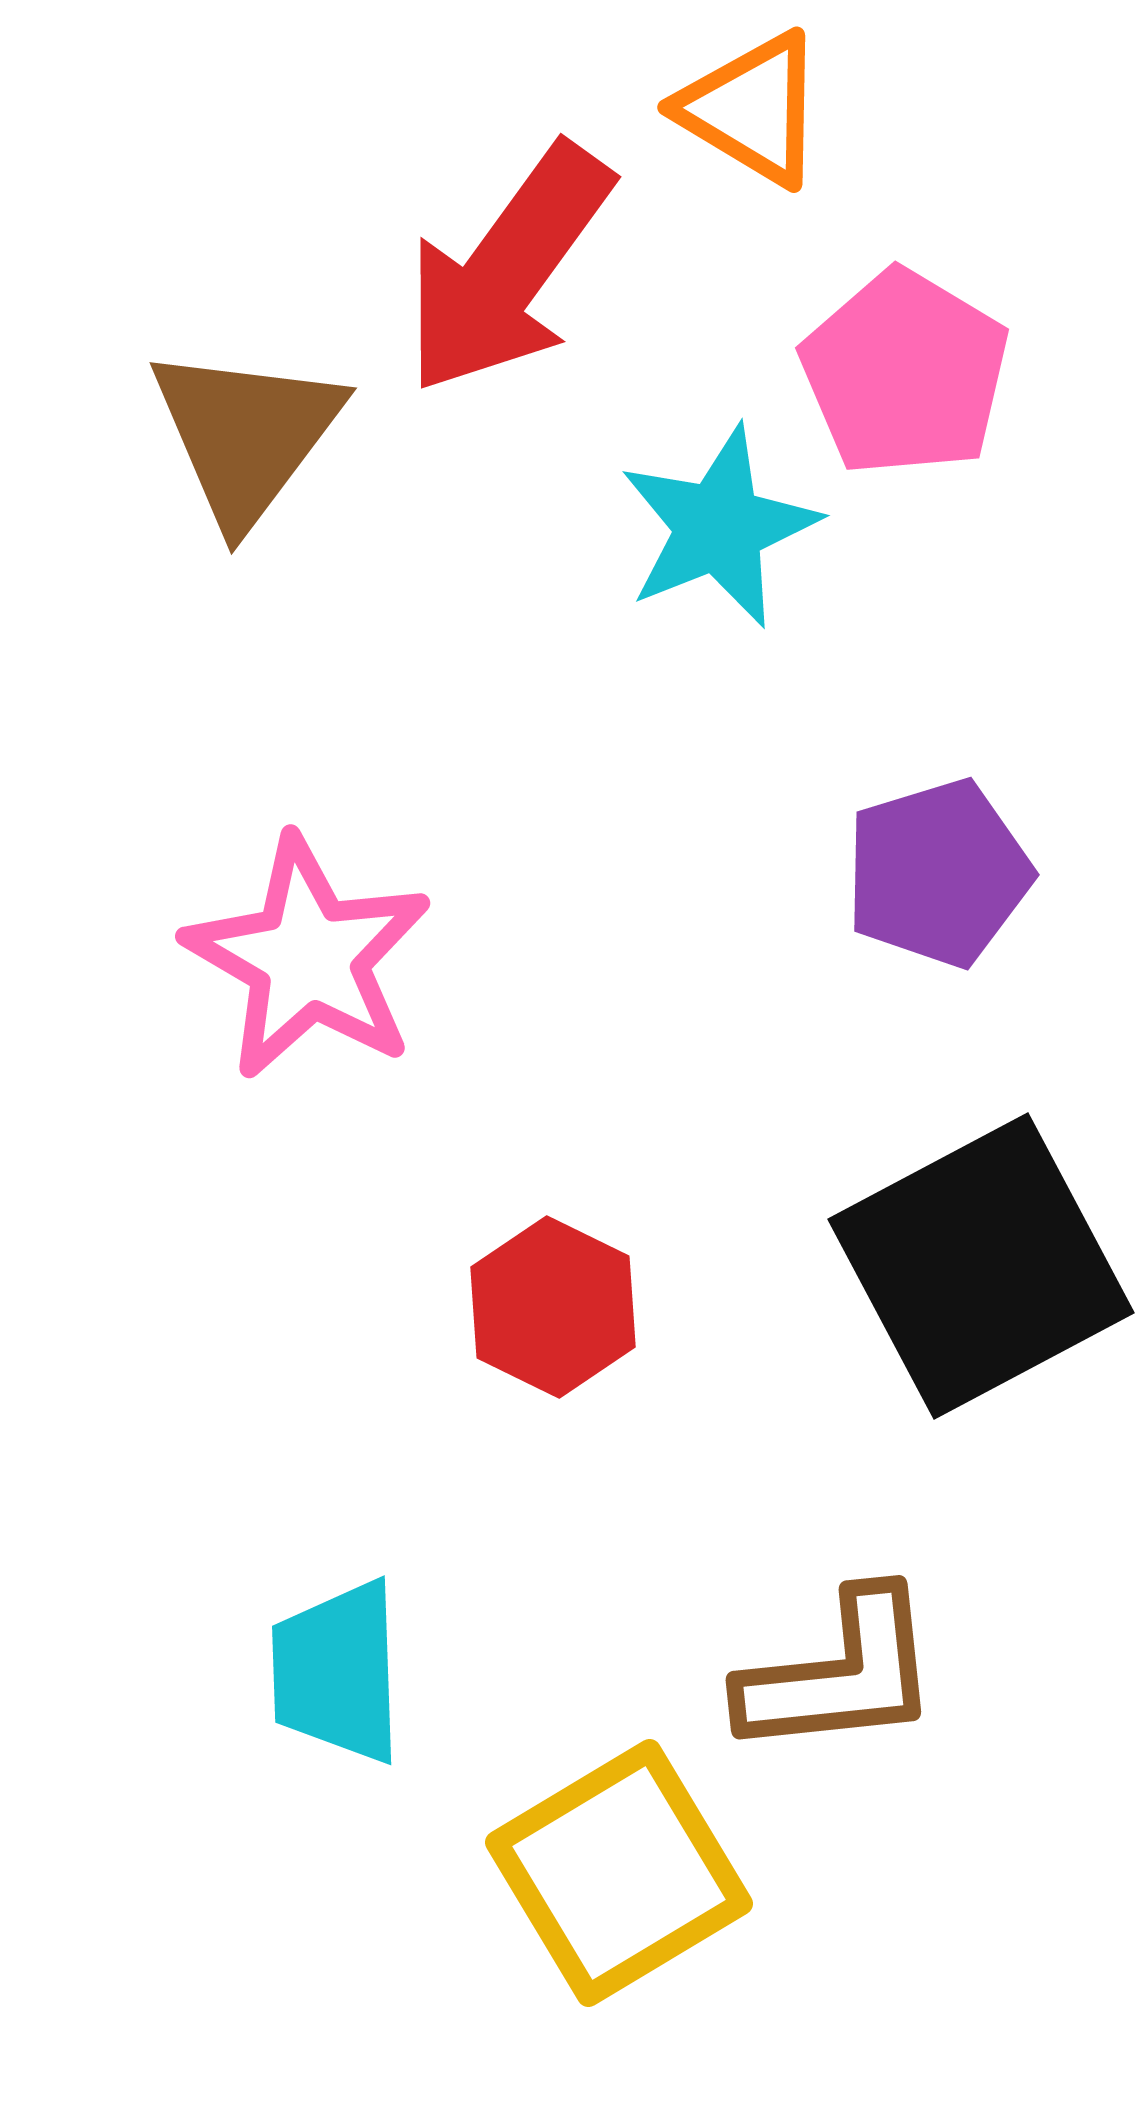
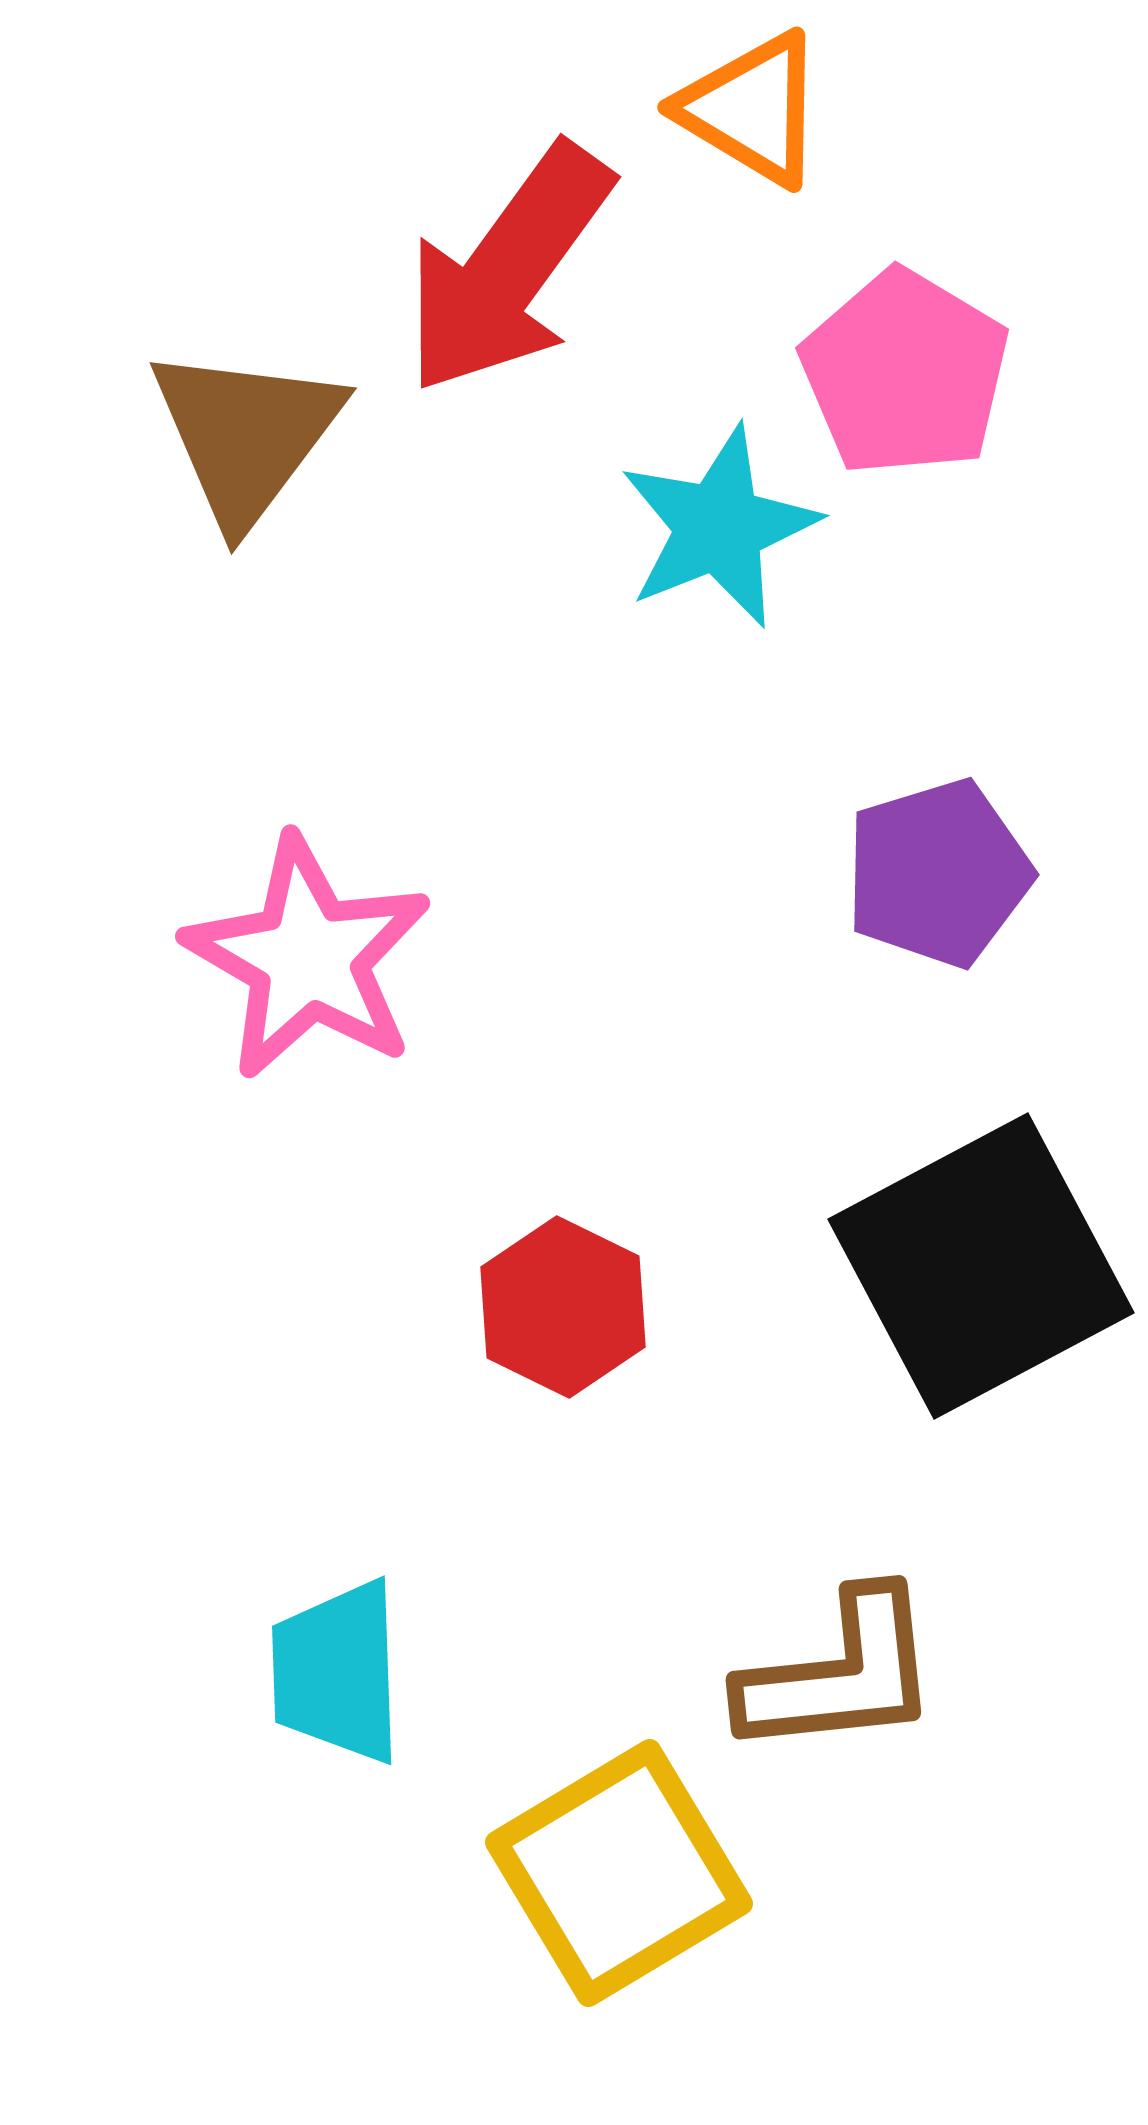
red hexagon: moved 10 px right
